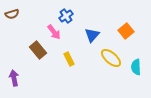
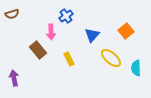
pink arrow: moved 3 px left; rotated 35 degrees clockwise
cyan semicircle: moved 1 px down
